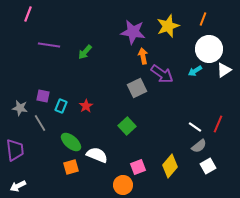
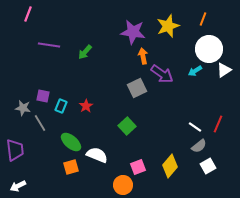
gray star: moved 3 px right
